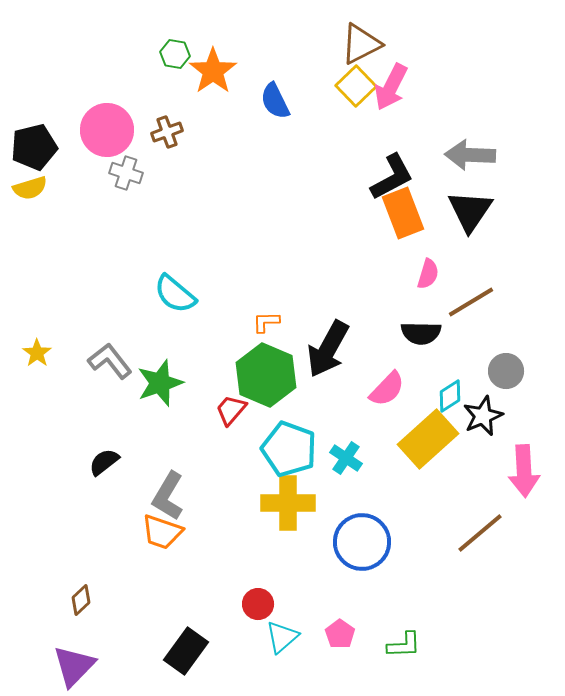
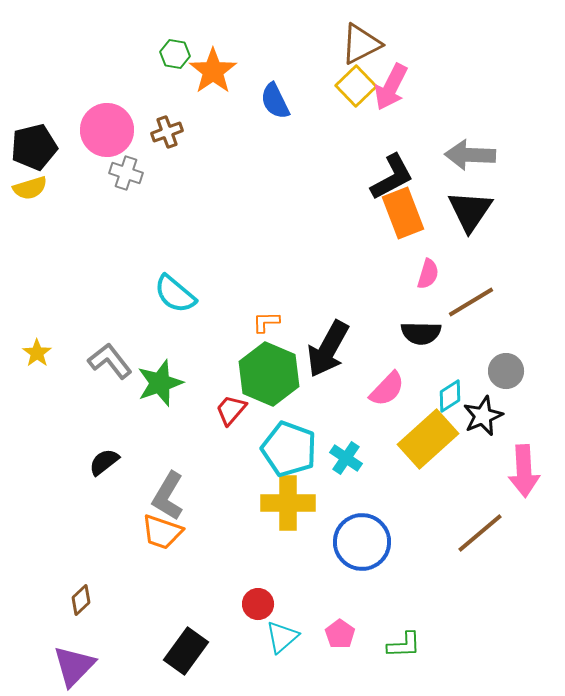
green hexagon at (266, 375): moved 3 px right, 1 px up
